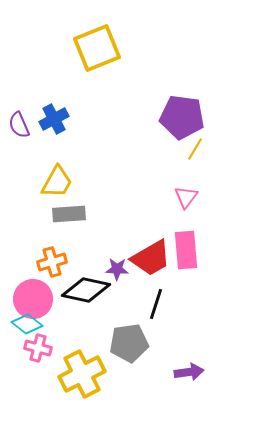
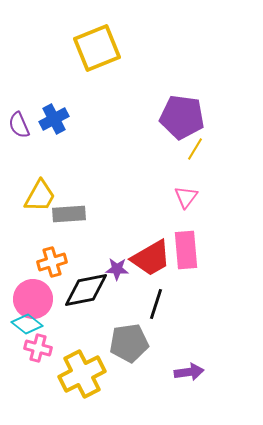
yellow trapezoid: moved 17 px left, 14 px down
black diamond: rotated 24 degrees counterclockwise
